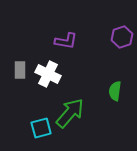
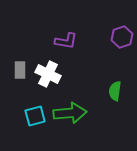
green arrow: rotated 44 degrees clockwise
cyan square: moved 6 px left, 12 px up
